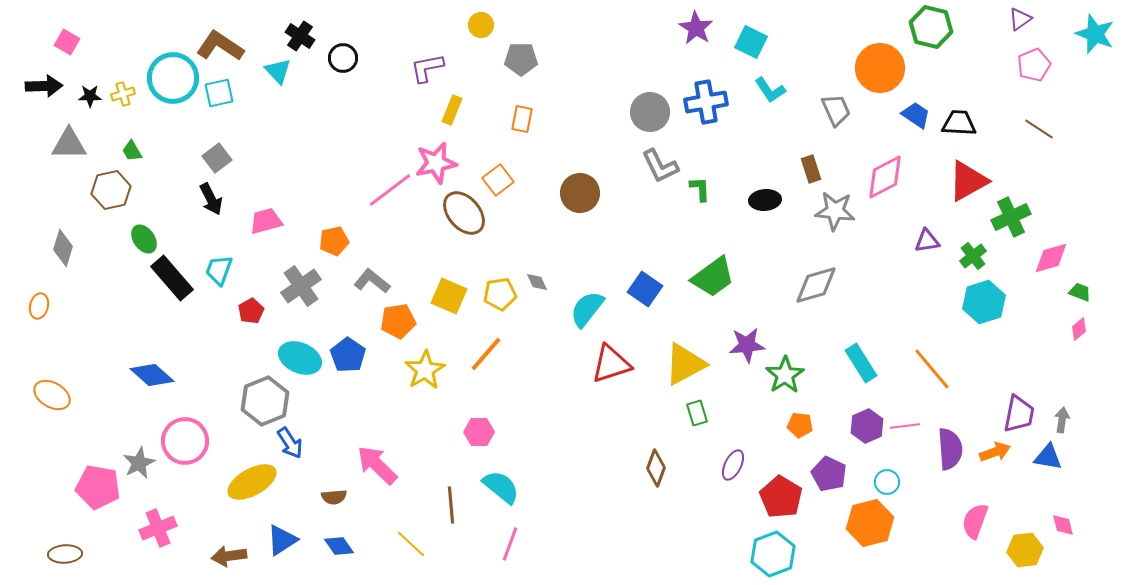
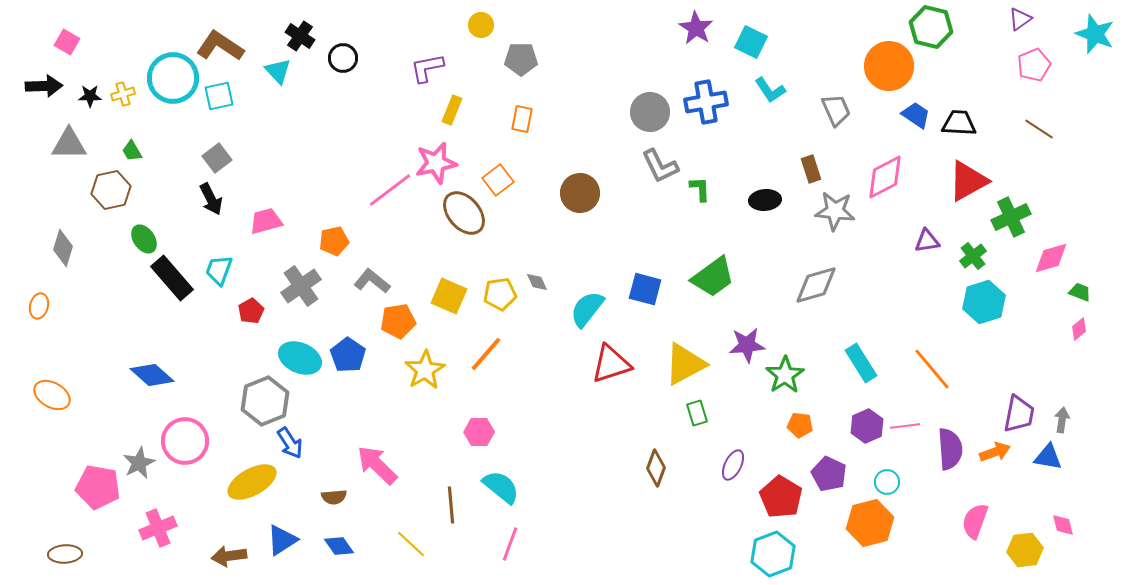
orange circle at (880, 68): moved 9 px right, 2 px up
cyan square at (219, 93): moved 3 px down
blue square at (645, 289): rotated 20 degrees counterclockwise
